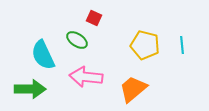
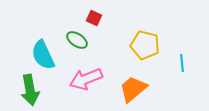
cyan line: moved 18 px down
pink arrow: moved 2 px down; rotated 28 degrees counterclockwise
green arrow: moved 1 px down; rotated 80 degrees clockwise
